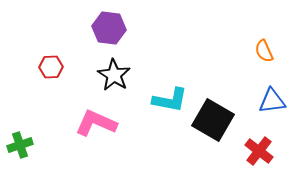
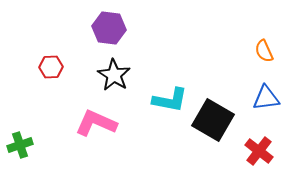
blue triangle: moved 6 px left, 3 px up
